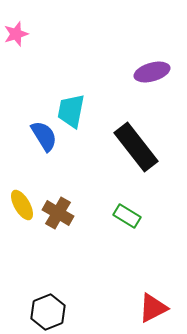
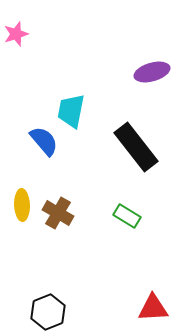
blue semicircle: moved 5 px down; rotated 8 degrees counterclockwise
yellow ellipse: rotated 28 degrees clockwise
red triangle: rotated 24 degrees clockwise
